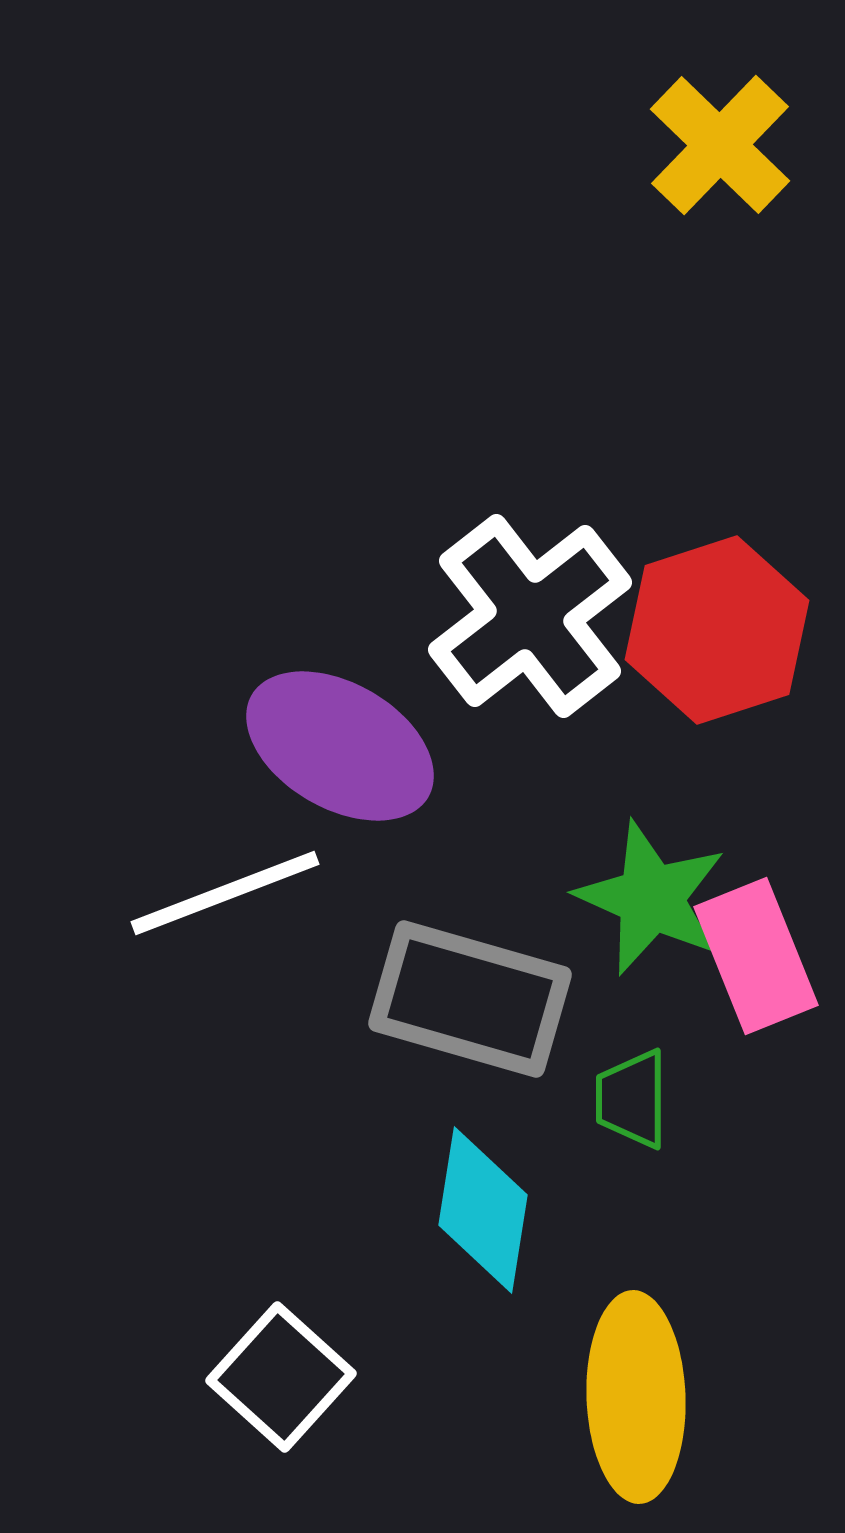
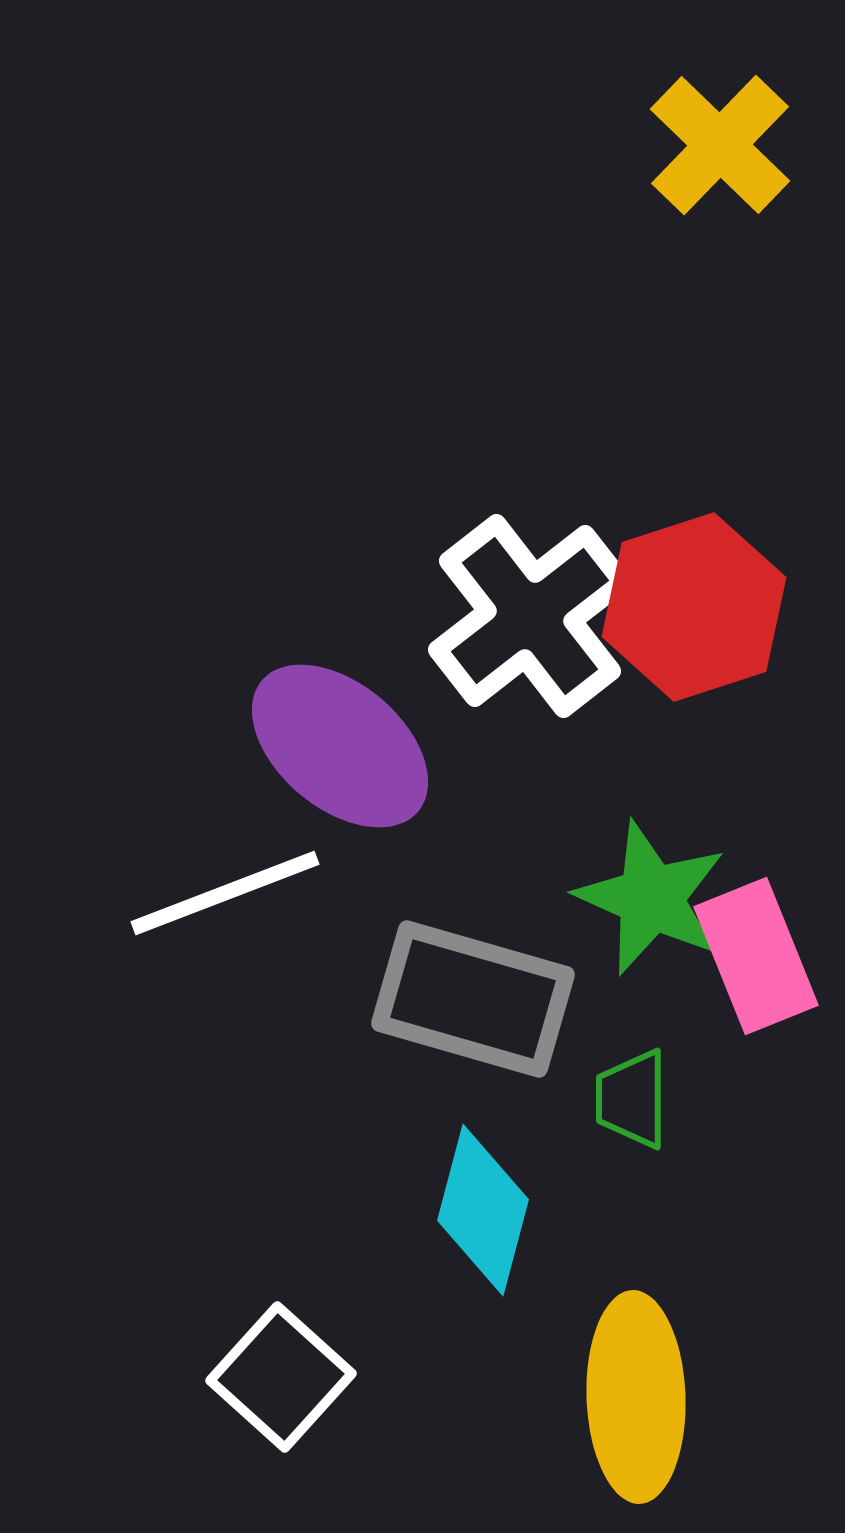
red hexagon: moved 23 px left, 23 px up
purple ellipse: rotated 10 degrees clockwise
gray rectangle: moved 3 px right
cyan diamond: rotated 6 degrees clockwise
